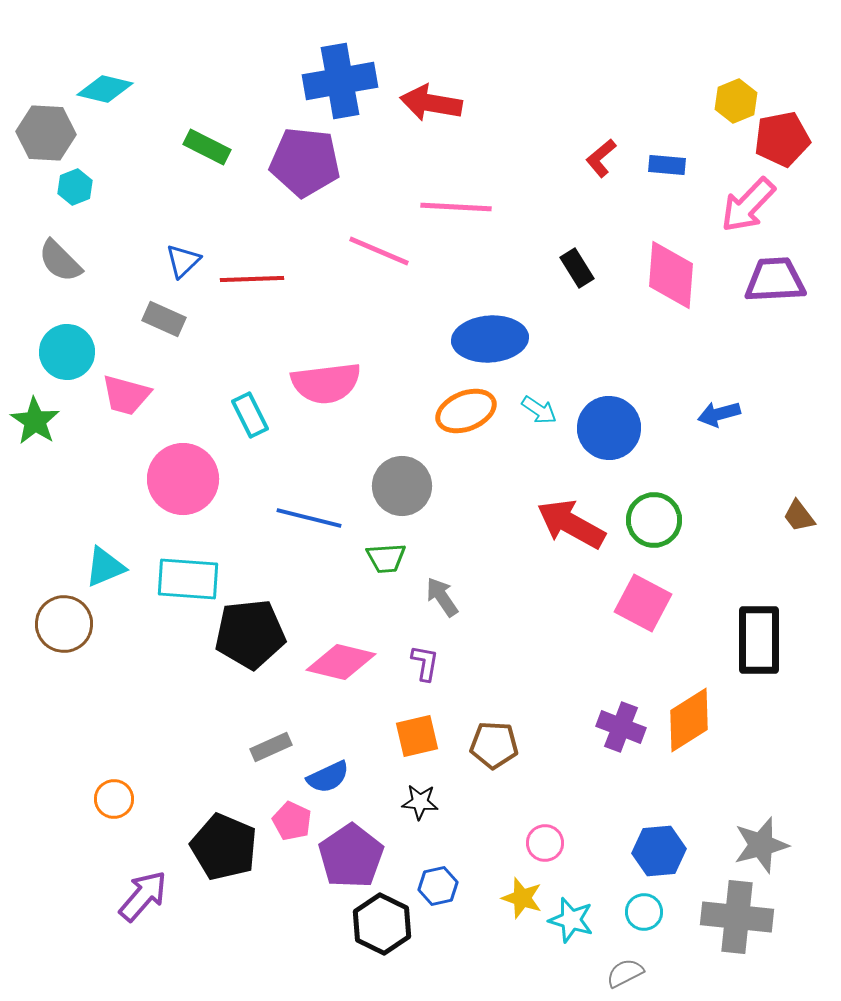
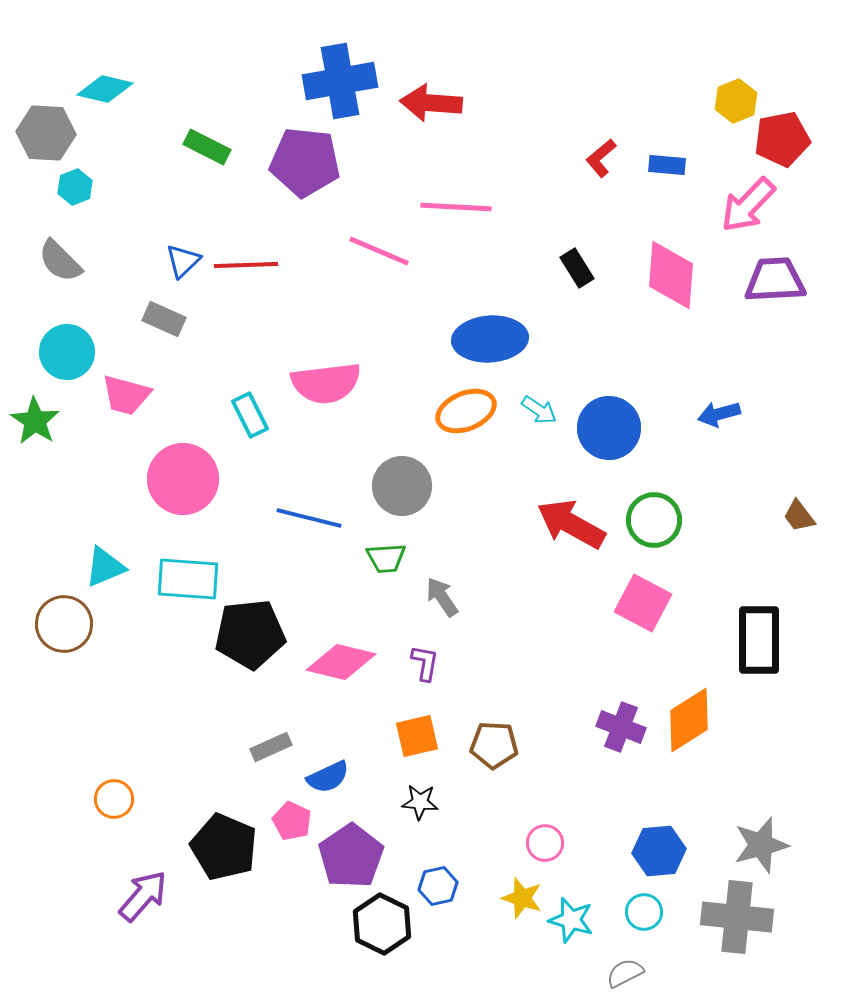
red arrow at (431, 103): rotated 6 degrees counterclockwise
red line at (252, 279): moved 6 px left, 14 px up
